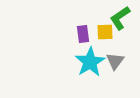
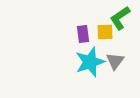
cyan star: rotated 12 degrees clockwise
